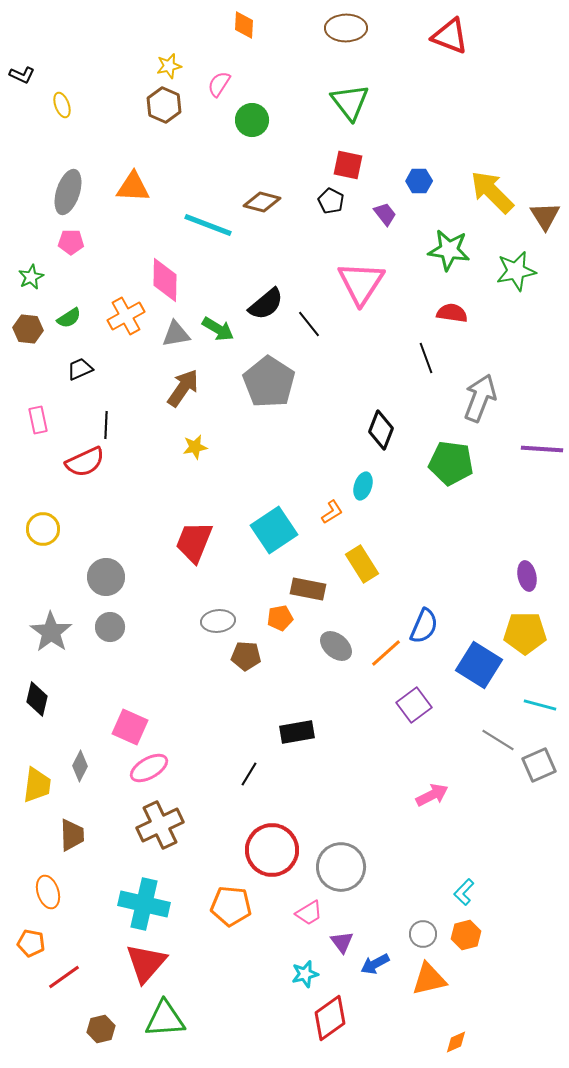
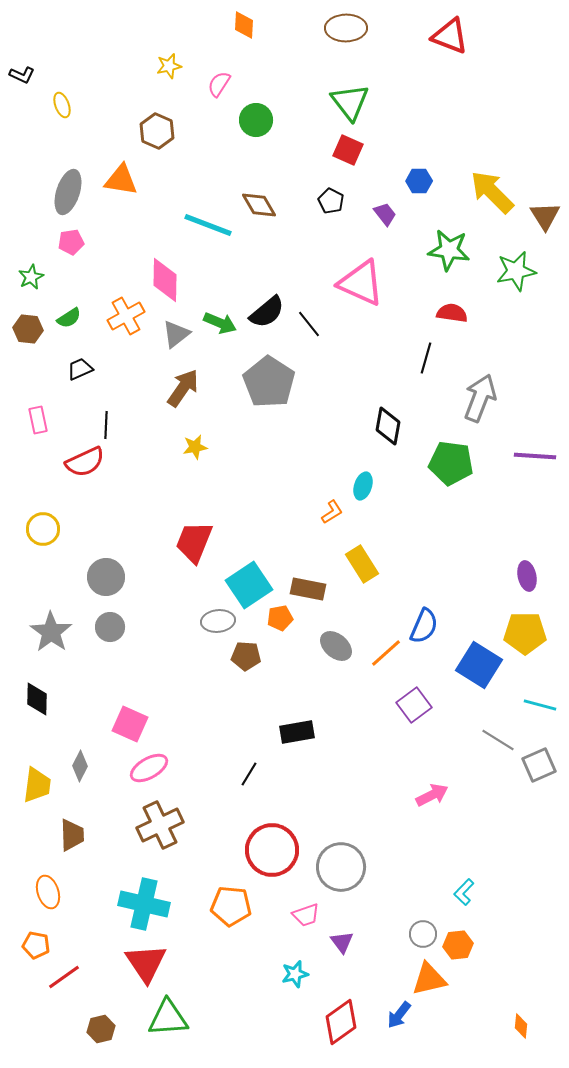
brown hexagon at (164, 105): moved 7 px left, 26 px down
green circle at (252, 120): moved 4 px right
red square at (348, 165): moved 15 px up; rotated 12 degrees clockwise
orange triangle at (133, 187): moved 12 px left, 7 px up; rotated 6 degrees clockwise
brown diamond at (262, 202): moved 3 px left, 3 px down; rotated 45 degrees clockwise
pink pentagon at (71, 242): rotated 10 degrees counterclockwise
pink triangle at (361, 283): rotated 39 degrees counterclockwise
black semicircle at (266, 304): moved 1 px right, 8 px down
green arrow at (218, 329): moved 2 px right, 6 px up; rotated 8 degrees counterclockwise
gray triangle at (176, 334): rotated 28 degrees counterclockwise
black line at (426, 358): rotated 36 degrees clockwise
black diamond at (381, 430): moved 7 px right, 4 px up; rotated 12 degrees counterclockwise
purple line at (542, 449): moved 7 px left, 7 px down
cyan square at (274, 530): moved 25 px left, 55 px down
black diamond at (37, 699): rotated 12 degrees counterclockwise
pink square at (130, 727): moved 3 px up
pink trapezoid at (309, 913): moved 3 px left, 2 px down; rotated 12 degrees clockwise
orange hexagon at (466, 935): moved 8 px left, 10 px down; rotated 8 degrees clockwise
orange pentagon at (31, 943): moved 5 px right, 2 px down
red triangle at (146, 963): rotated 15 degrees counterclockwise
blue arrow at (375, 964): moved 24 px right, 51 px down; rotated 24 degrees counterclockwise
cyan star at (305, 974): moved 10 px left
red diamond at (330, 1018): moved 11 px right, 4 px down
green triangle at (165, 1019): moved 3 px right, 1 px up
orange diamond at (456, 1042): moved 65 px right, 16 px up; rotated 60 degrees counterclockwise
